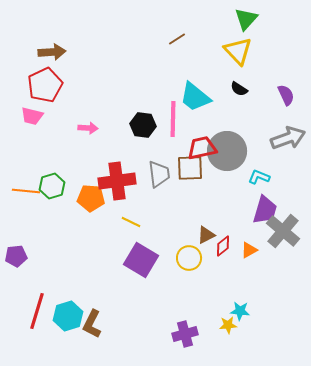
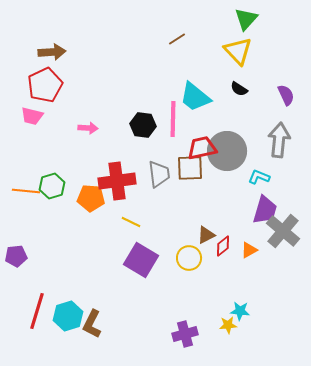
gray arrow: moved 9 px left, 2 px down; rotated 64 degrees counterclockwise
